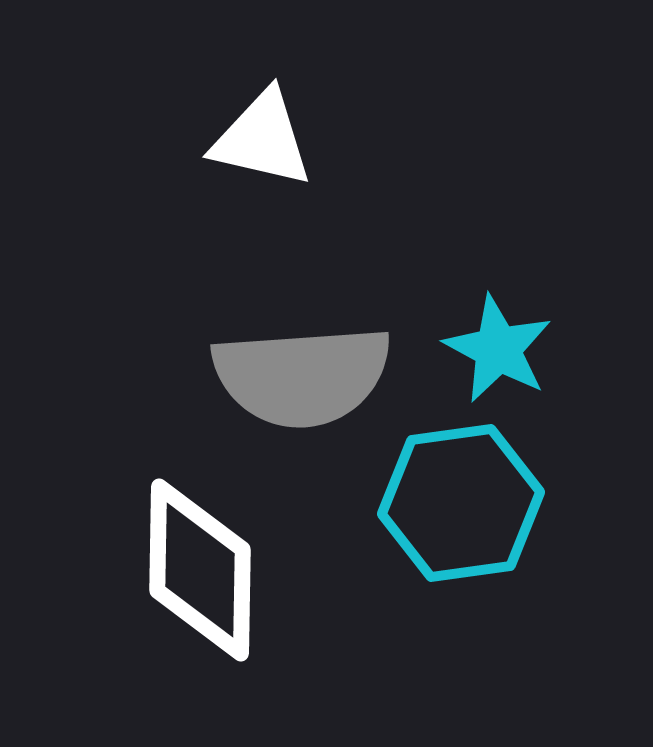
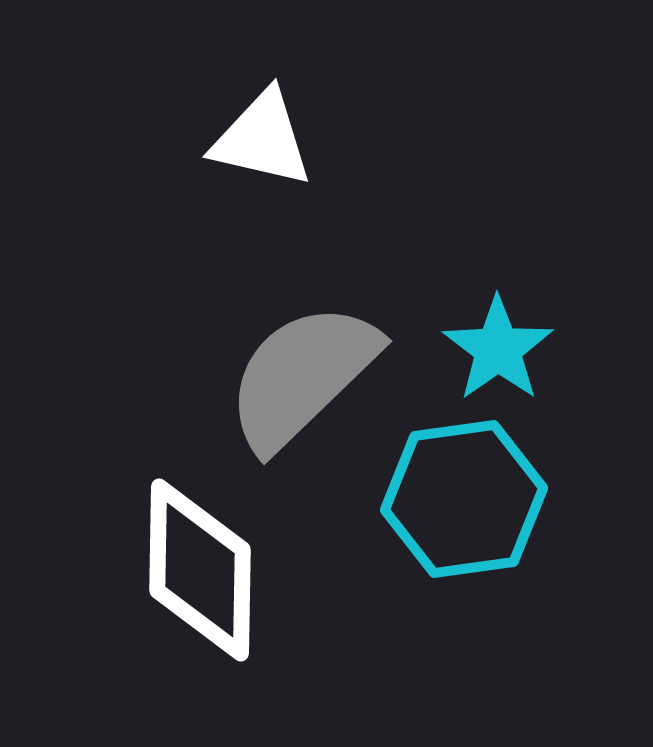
cyan star: rotated 9 degrees clockwise
gray semicircle: rotated 140 degrees clockwise
cyan hexagon: moved 3 px right, 4 px up
